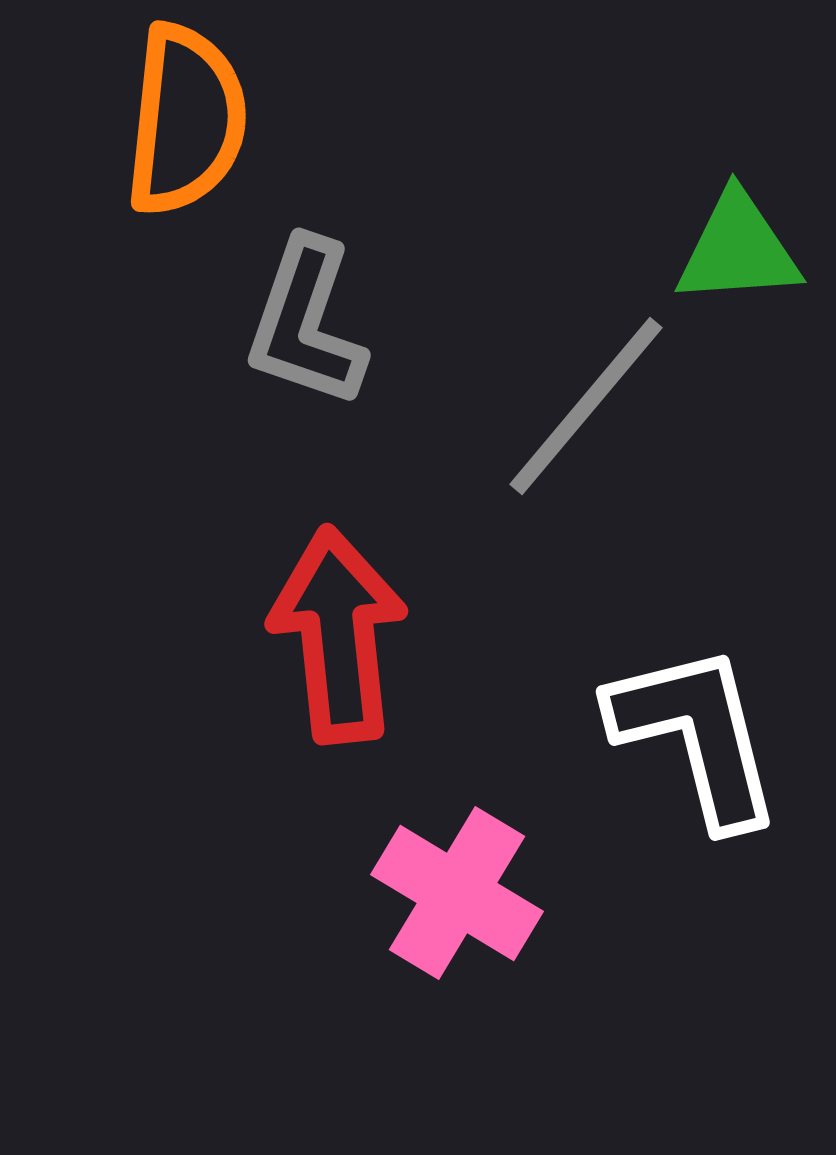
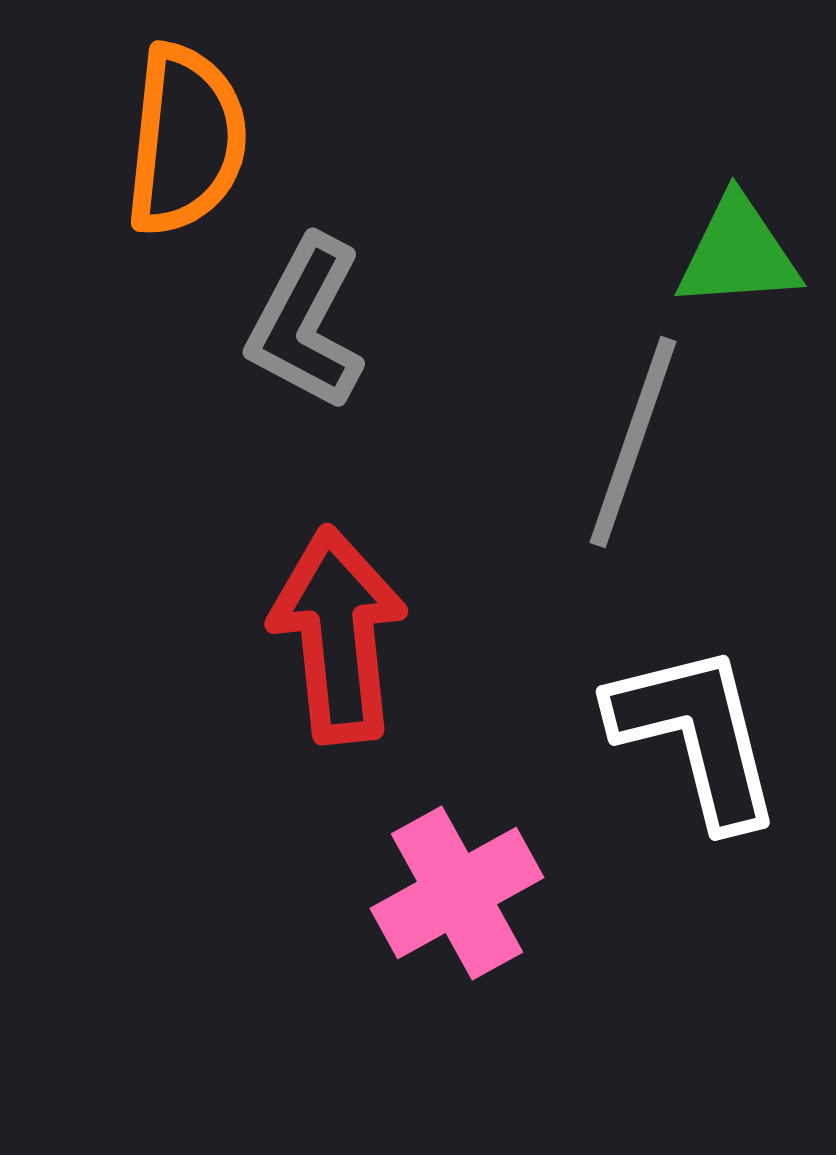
orange semicircle: moved 20 px down
green triangle: moved 4 px down
gray L-shape: rotated 9 degrees clockwise
gray line: moved 47 px right, 36 px down; rotated 21 degrees counterclockwise
pink cross: rotated 30 degrees clockwise
